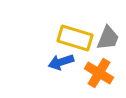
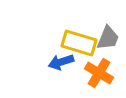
yellow rectangle: moved 4 px right, 5 px down
